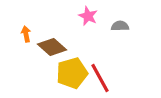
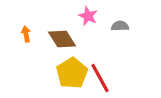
brown diamond: moved 10 px right, 8 px up; rotated 16 degrees clockwise
yellow pentagon: rotated 16 degrees counterclockwise
